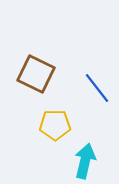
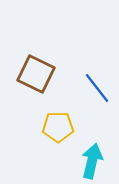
yellow pentagon: moved 3 px right, 2 px down
cyan arrow: moved 7 px right
